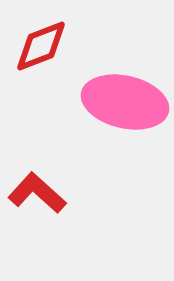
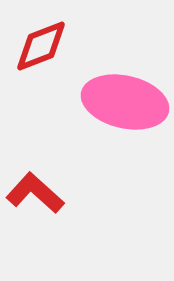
red L-shape: moved 2 px left
